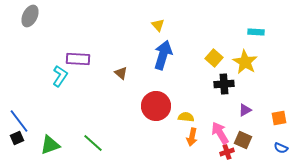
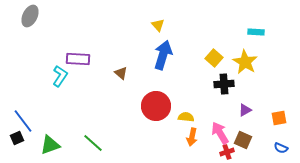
blue line: moved 4 px right
